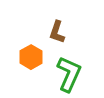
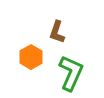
green L-shape: moved 2 px right, 1 px up
